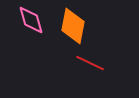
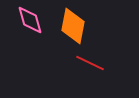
pink diamond: moved 1 px left
